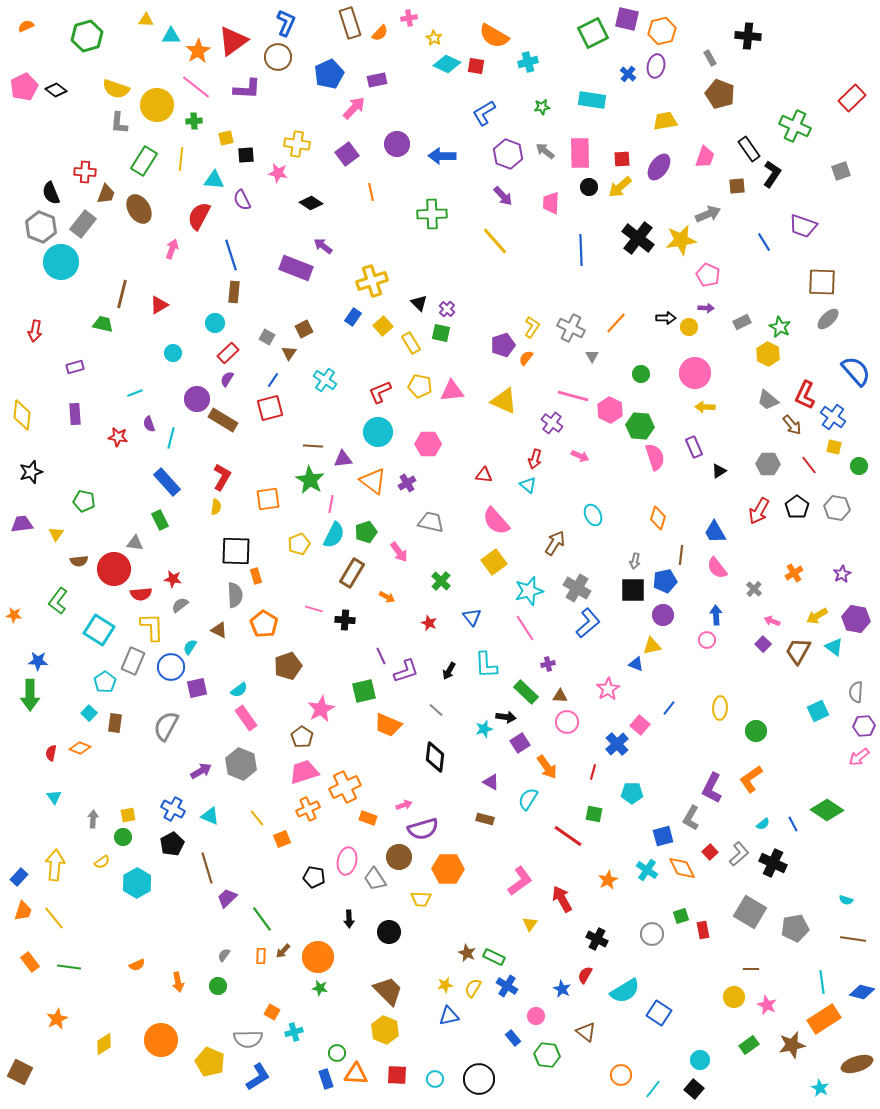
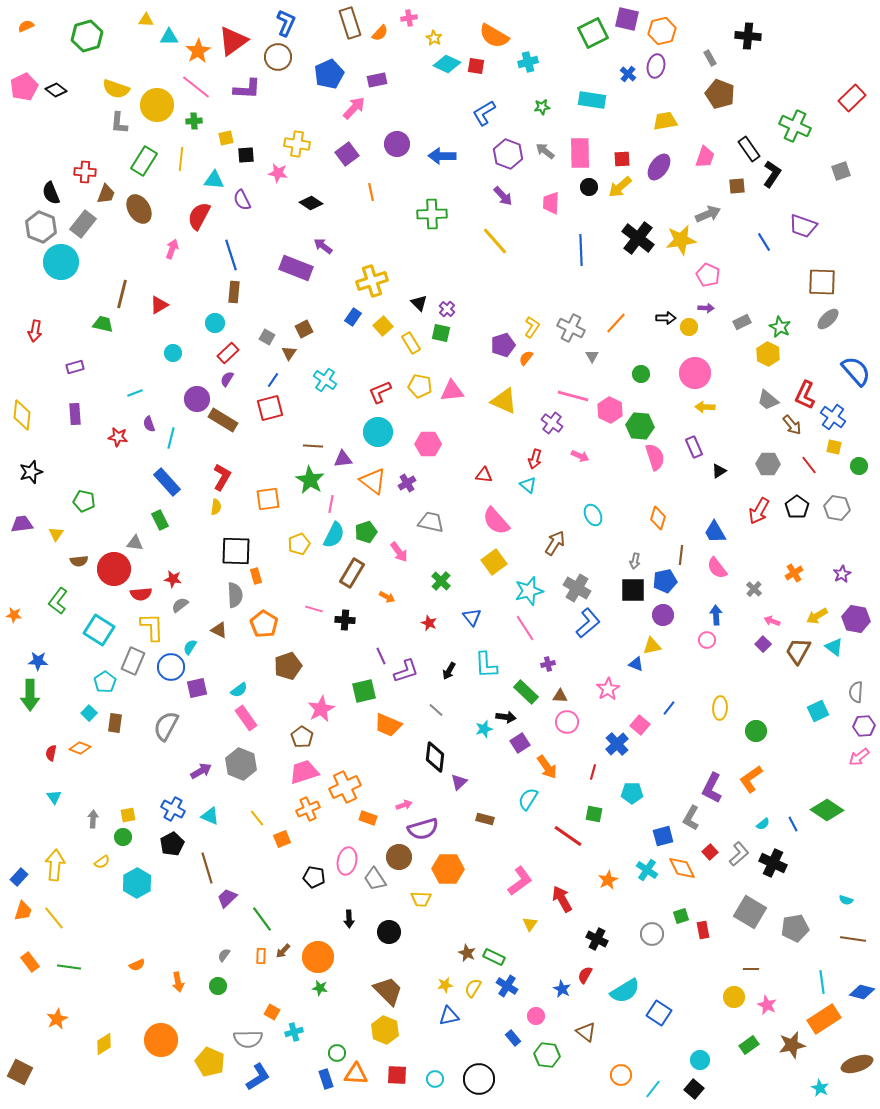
cyan triangle at (171, 36): moved 2 px left, 1 px down
purple triangle at (491, 782): moved 32 px left; rotated 48 degrees clockwise
